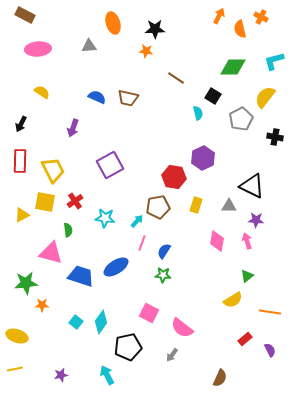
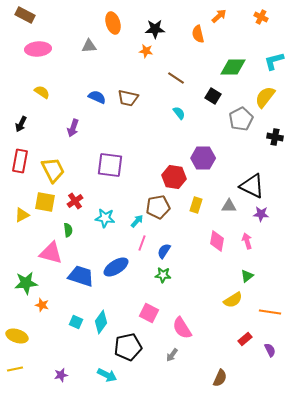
orange arrow at (219, 16): rotated 21 degrees clockwise
orange semicircle at (240, 29): moved 42 px left, 5 px down
cyan semicircle at (198, 113): moved 19 px left; rotated 24 degrees counterclockwise
purple hexagon at (203, 158): rotated 25 degrees clockwise
red rectangle at (20, 161): rotated 10 degrees clockwise
purple square at (110, 165): rotated 36 degrees clockwise
purple star at (256, 220): moved 5 px right, 6 px up
orange star at (42, 305): rotated 16 degrees clockwise
cyan square at (76, 322): rotated 16 degrees counterclockwise
pink semicircle at (182, 328): rotated 20 degrees clockwise
cyan arrow at (107, 375): rotated 144 degrees clockwise
